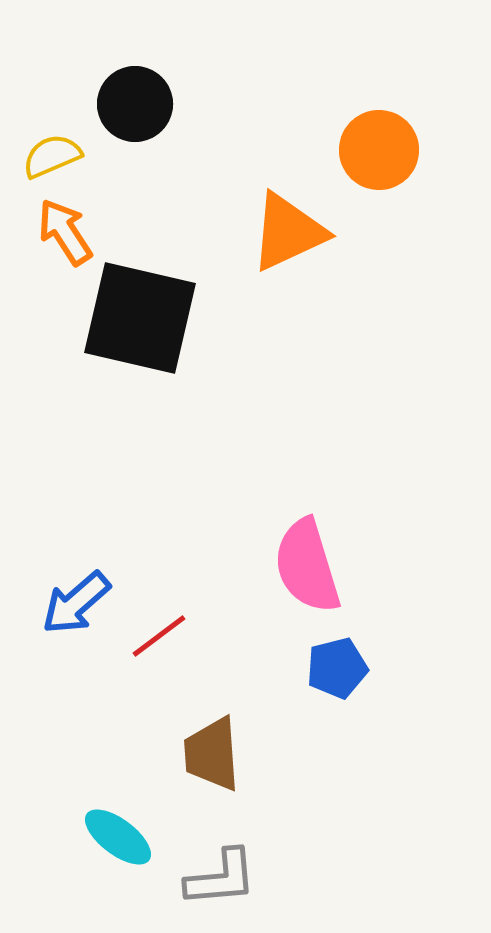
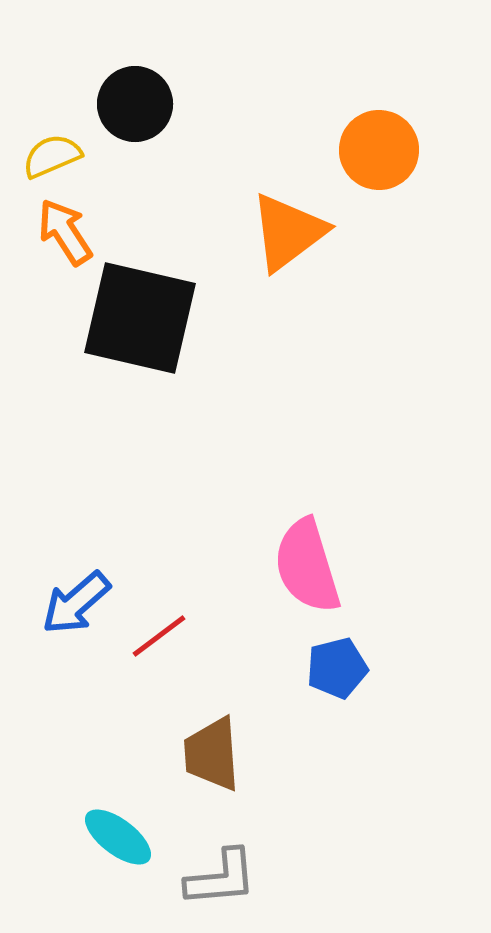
orange triangle: rotated 12 degrees counterclockwise
